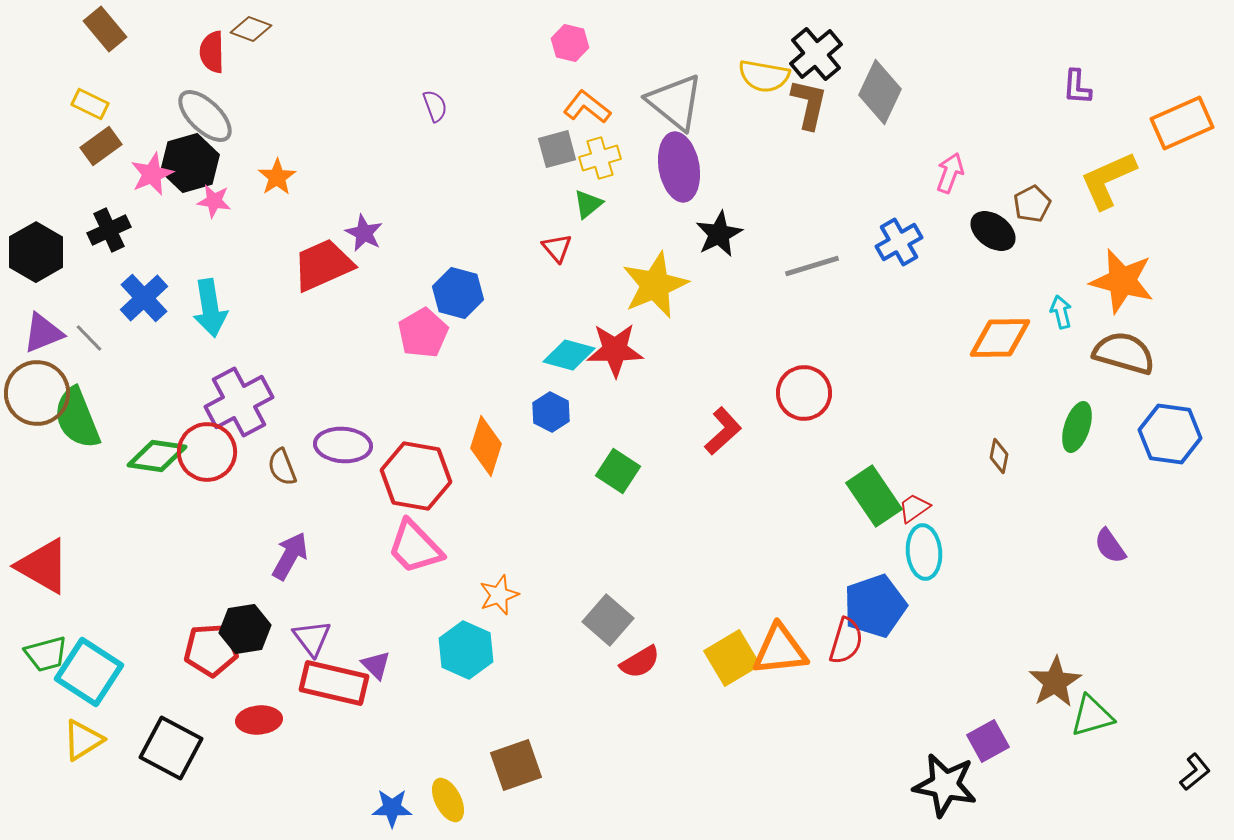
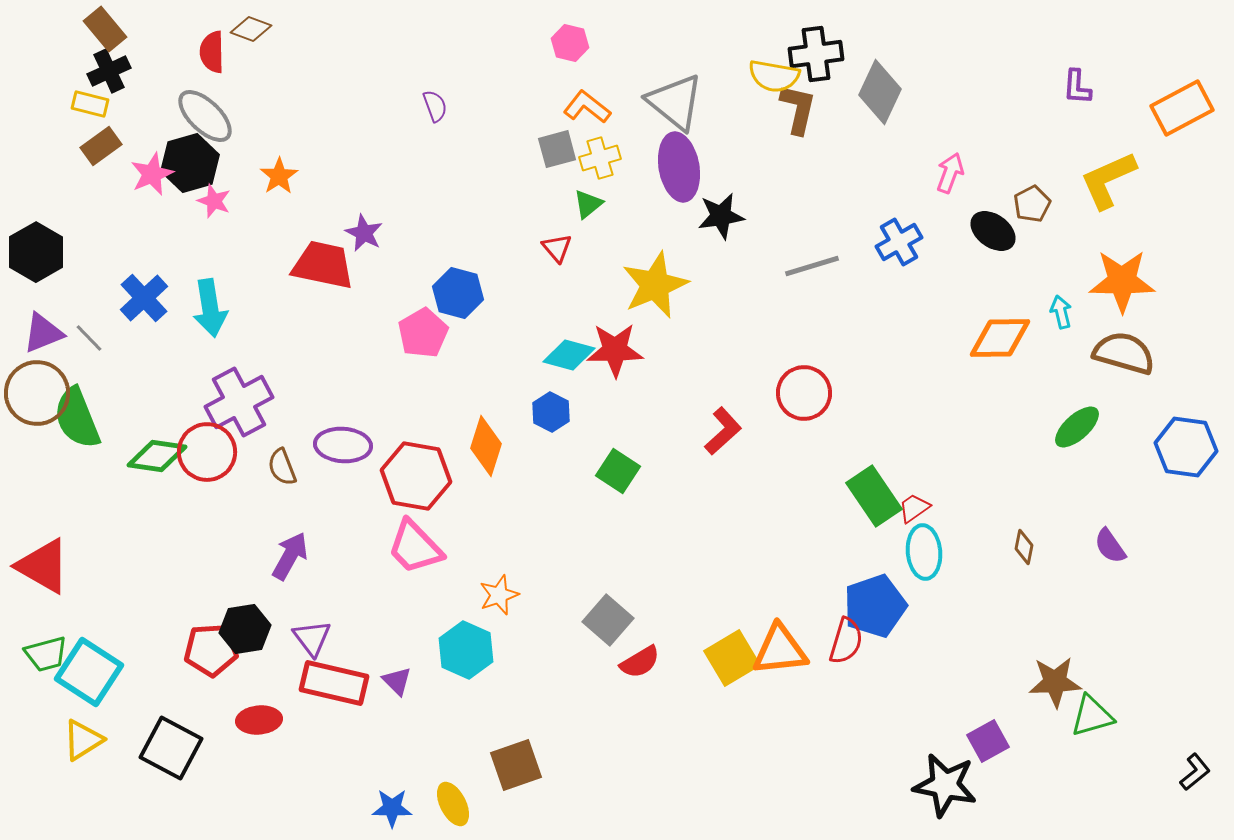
black cross at (816, 54): rotated 32 degrees clockwise
yellow semicircle at (764, 76): moved 10 px right
yellow rectangle at (90, 104): rotated 12 degrees counterclockwise
brown L-shape at (809, 104): moved 11 px left, 5 px down
orange rectangle at (1182, 123): moved 15 px up; rotated 4 degrees counterclockwise
orange star at (277, 177): moved 2 px right, 1 px up
pink star at (214, 201): rotated 12 degrees clockwise
black cross at (109, 230): moved 159 px up
black star at (719, 234): moved 2 px right, 18 px up; rotated 18 degrees clockwise
red trapezoid at (323, 265): rotated 36 degrees clockwise
orange star at (1122, 281): rotated 14 degrees counterclockwise
green ellipse at (1077, 427): rotated 30 degrees clockwise
blue hexagon at (1170, 434): moved 16 px right, 13 px down
brown diamond at (999, 456): moved 25 px right, 91 px down
purple triangle at (376, 665): moved 21 px right, 16 px down
brown star at (1055, 682): rotated 28 degrees clockwise
yellow ellipse at (448, 800): moved 5 px right, 4 px down
